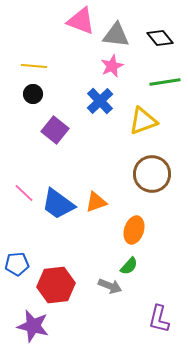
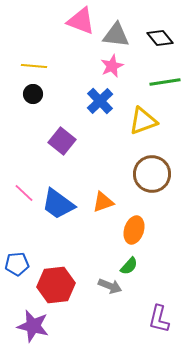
purple square: moved 7 px right, 11 px down
orange triangle: moved 7 px right
